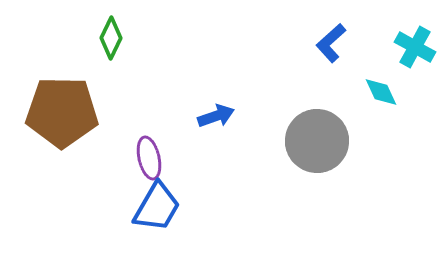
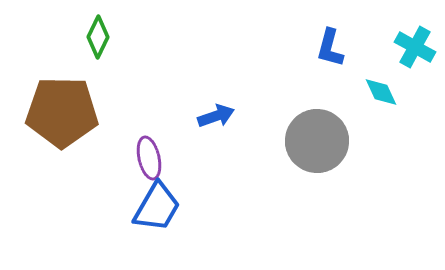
green diamond: moved 13 px left, 1 px up
blue L-shape: moved 1 px left, 5 px down; rotated 33 degrees counterclockwise
